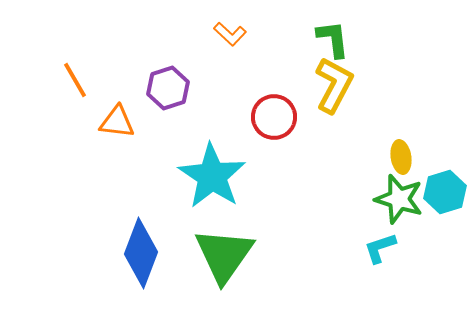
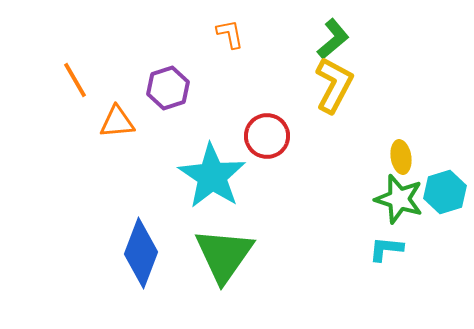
orange L-shape: rotated 144 degrees counterclockwise
green L-shape: rotated 57 degrees clockwise
red circle: moved 7 px left, 19 px down
orange triangle: rotated 12 degrees counterclockwise
cyan L-shape: moved 6 px right, 1 px down; rotated 24 degrees clockwise
